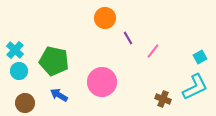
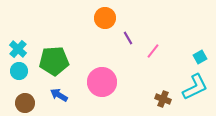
cyan cross: moved 3 px right, 1 px up
green pentagon: rotated 16 degrees counterclockwise
